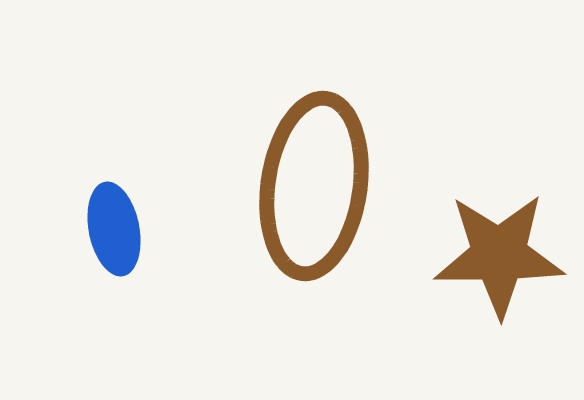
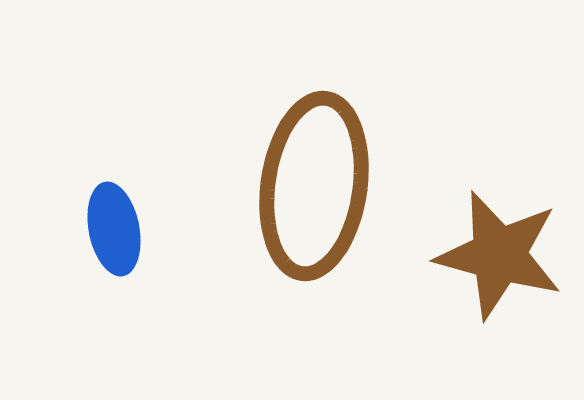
brown star: rotated 15 degrees clockwise
